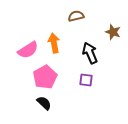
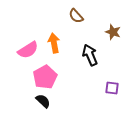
brown semicircle: rotated 119 degrees counterclockwise
black arrow: moved 2 px down
purple square: moved 26 px right, 8 px down
black semicircle: moved 1 px left, 2 px up
